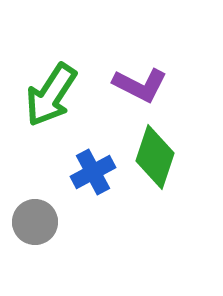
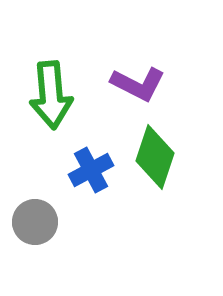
purple L-shape: moved 2 px left, 1 px up
green arrow: rotated 38 degrees counterclockwise
blue cross: moved 2 px left, 2 px up
